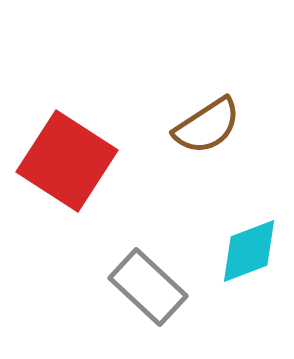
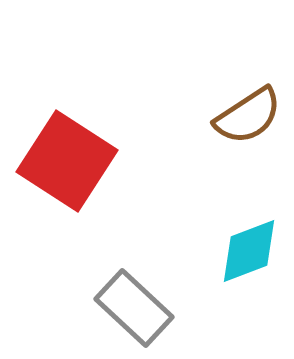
brown semicircle: moved 41 px right, 10 px up
gray rectangle: moved 14 px left, 21 px down
